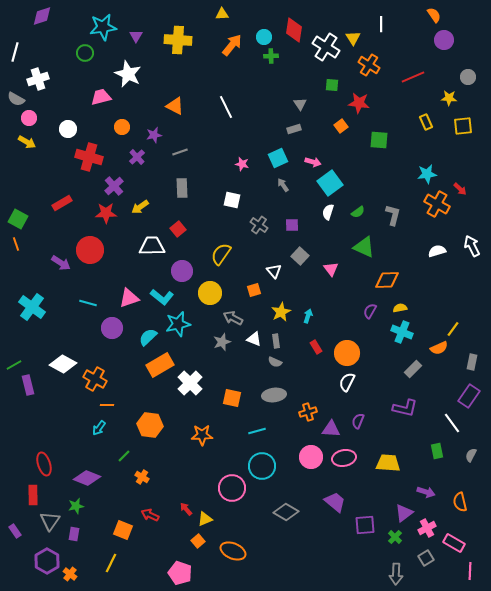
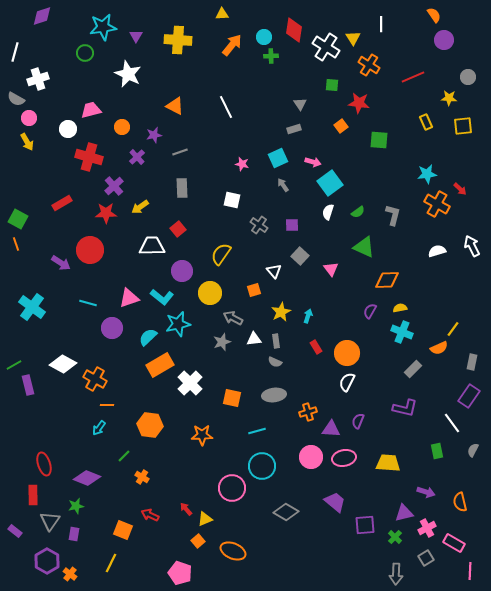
pink trapezoid at (101, 97): moved 10 px left, 13 px down
yellow arrow at (27, 142): rotated 30 degrees clockwise
white triangle at (254, 339): rotated 28 degrees counterclockwise
gray semicircle at (471, 455): moved 2 px right, 5 px up
purple triangle at (404, 513): rotated 24 degrees clockwise
purple rectangle at (15, 531): rotated 16 degrees counterclockwise
